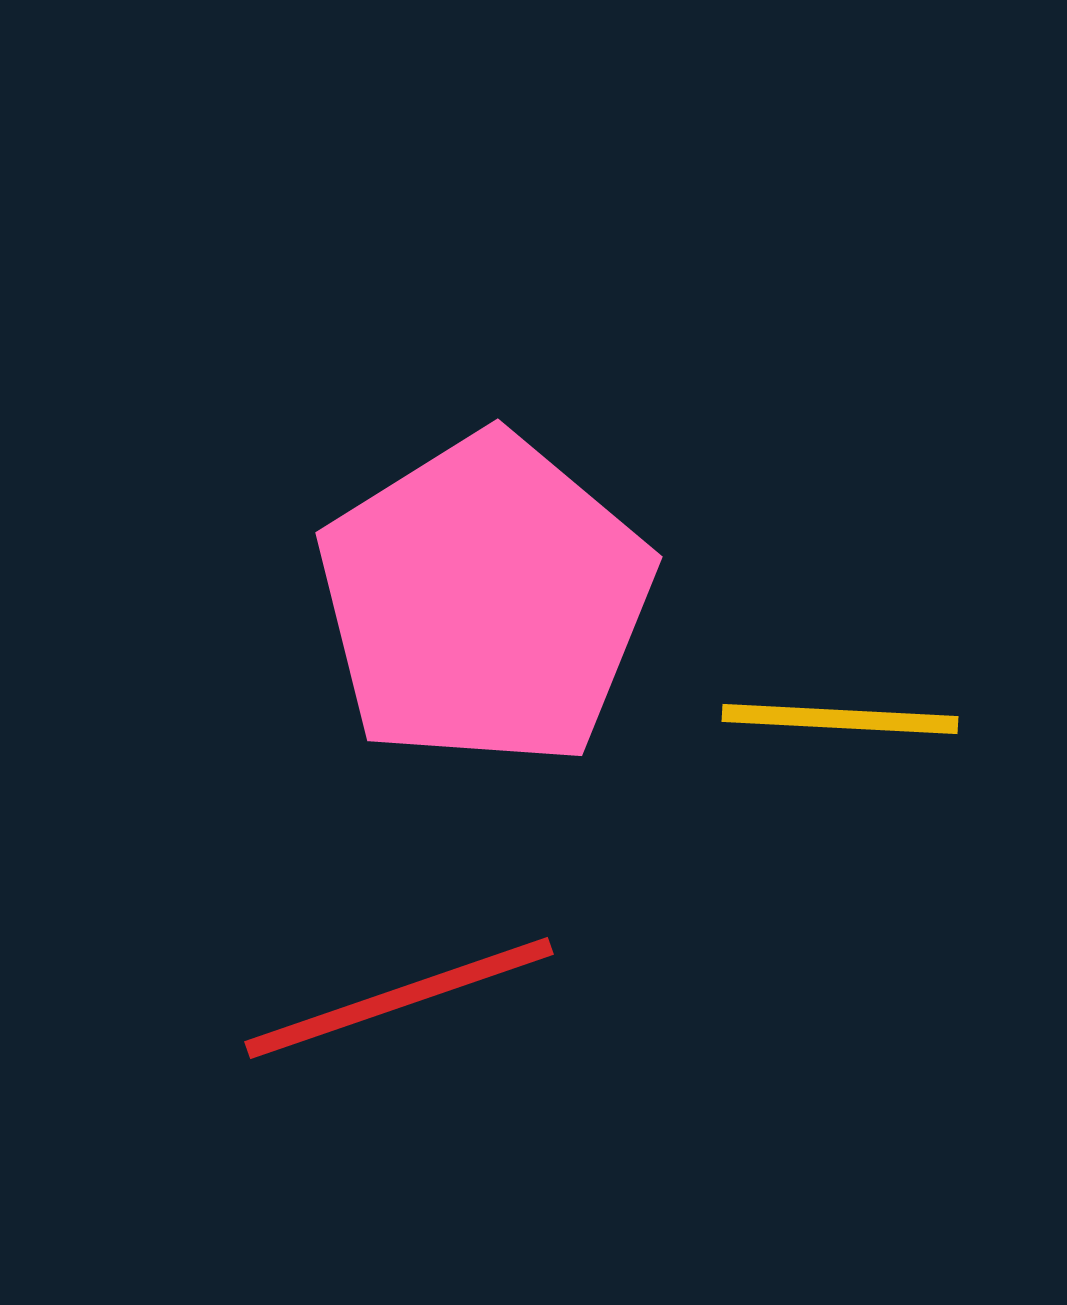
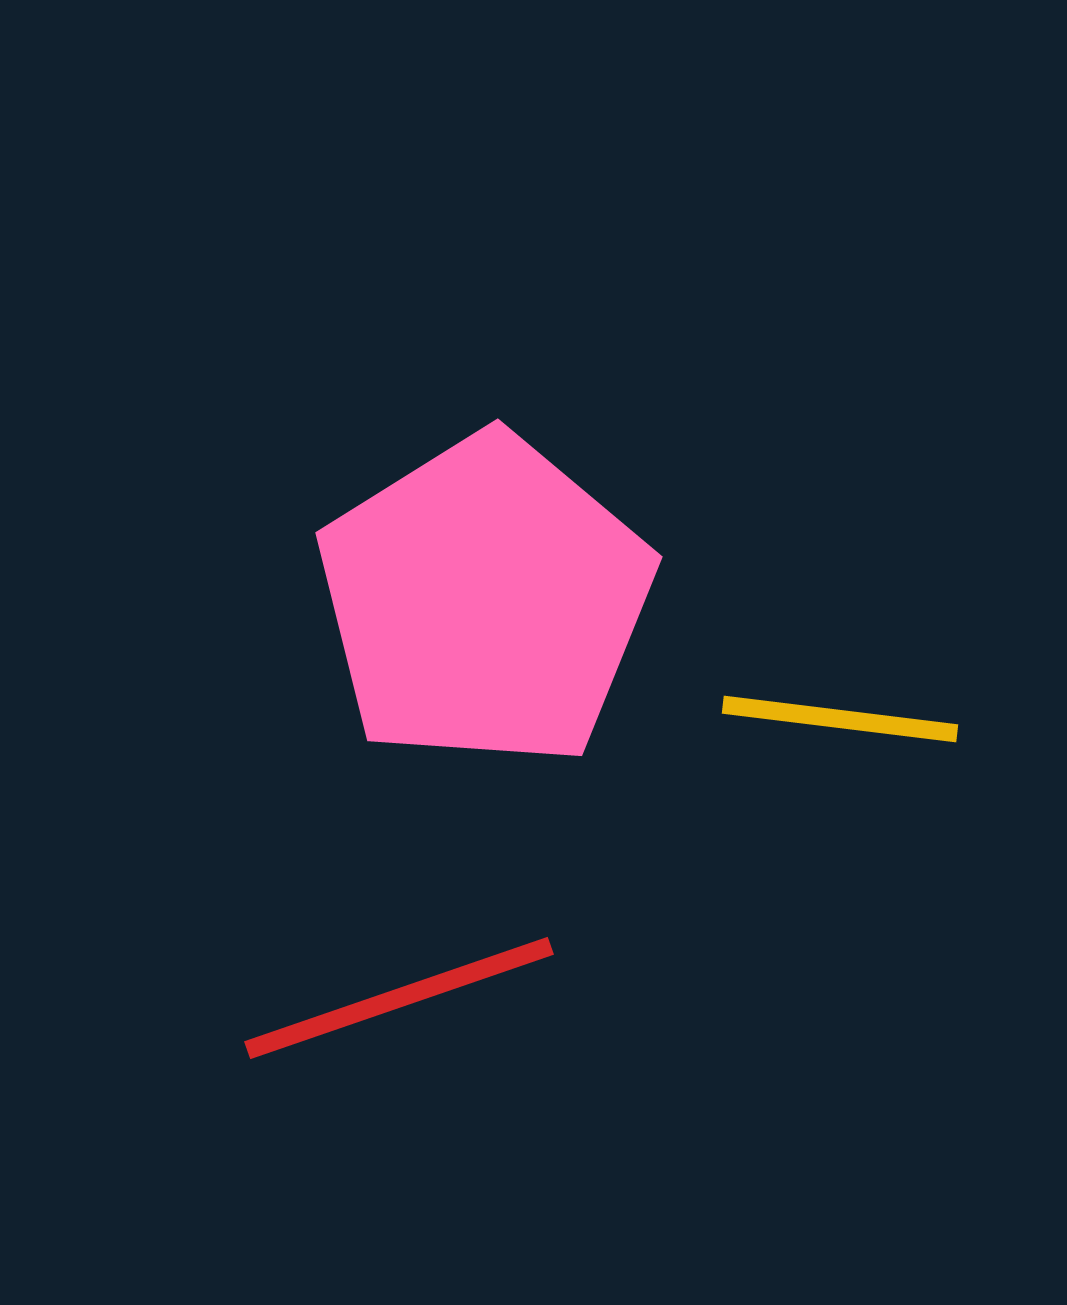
yellow line: rotated 4 degrees clockwise
